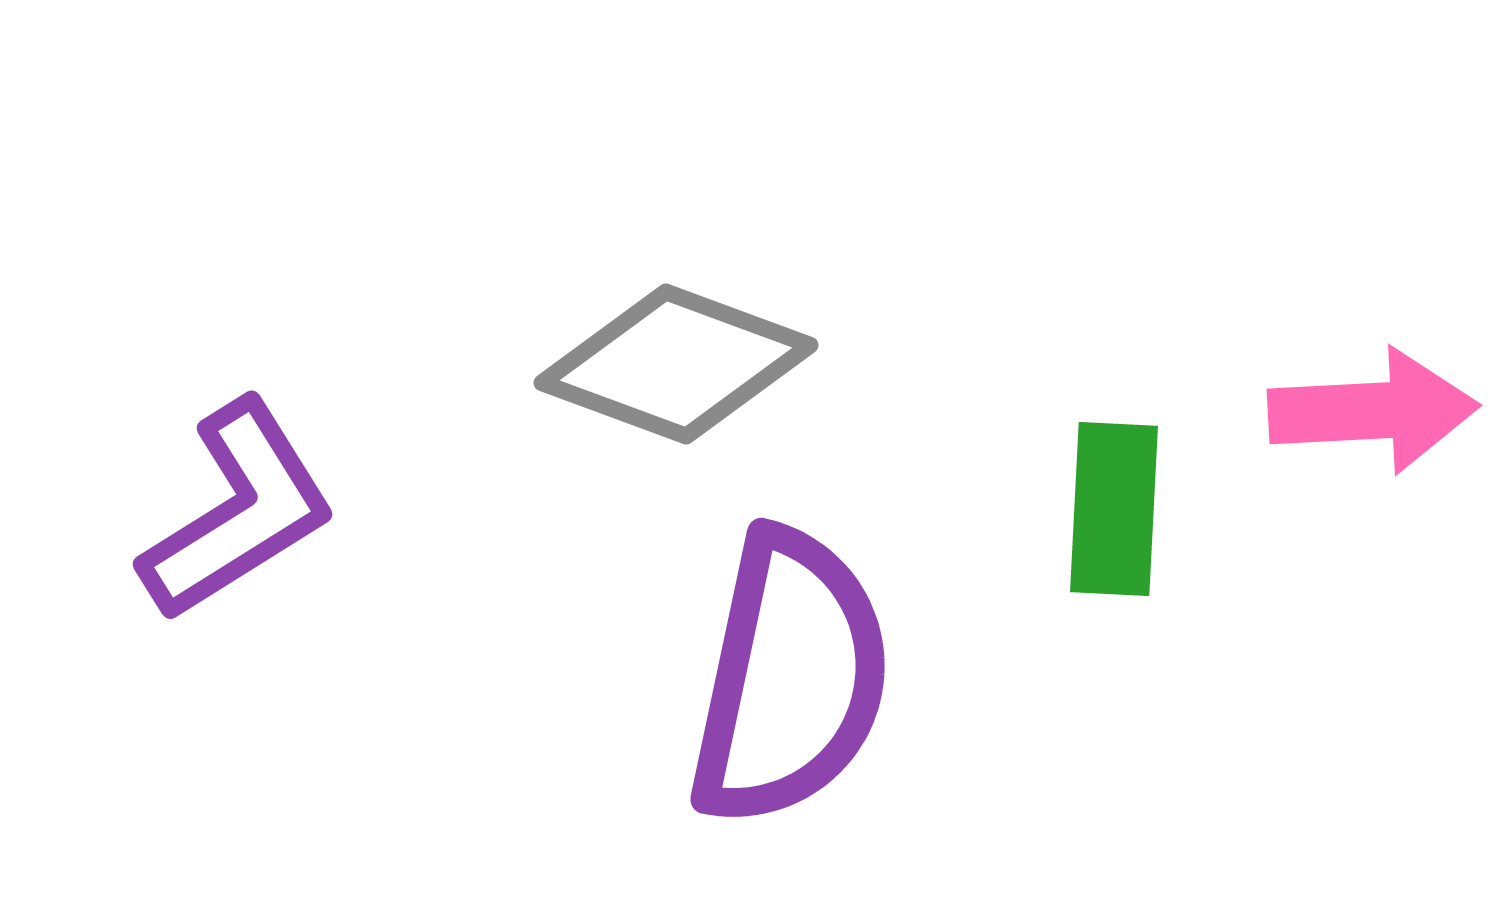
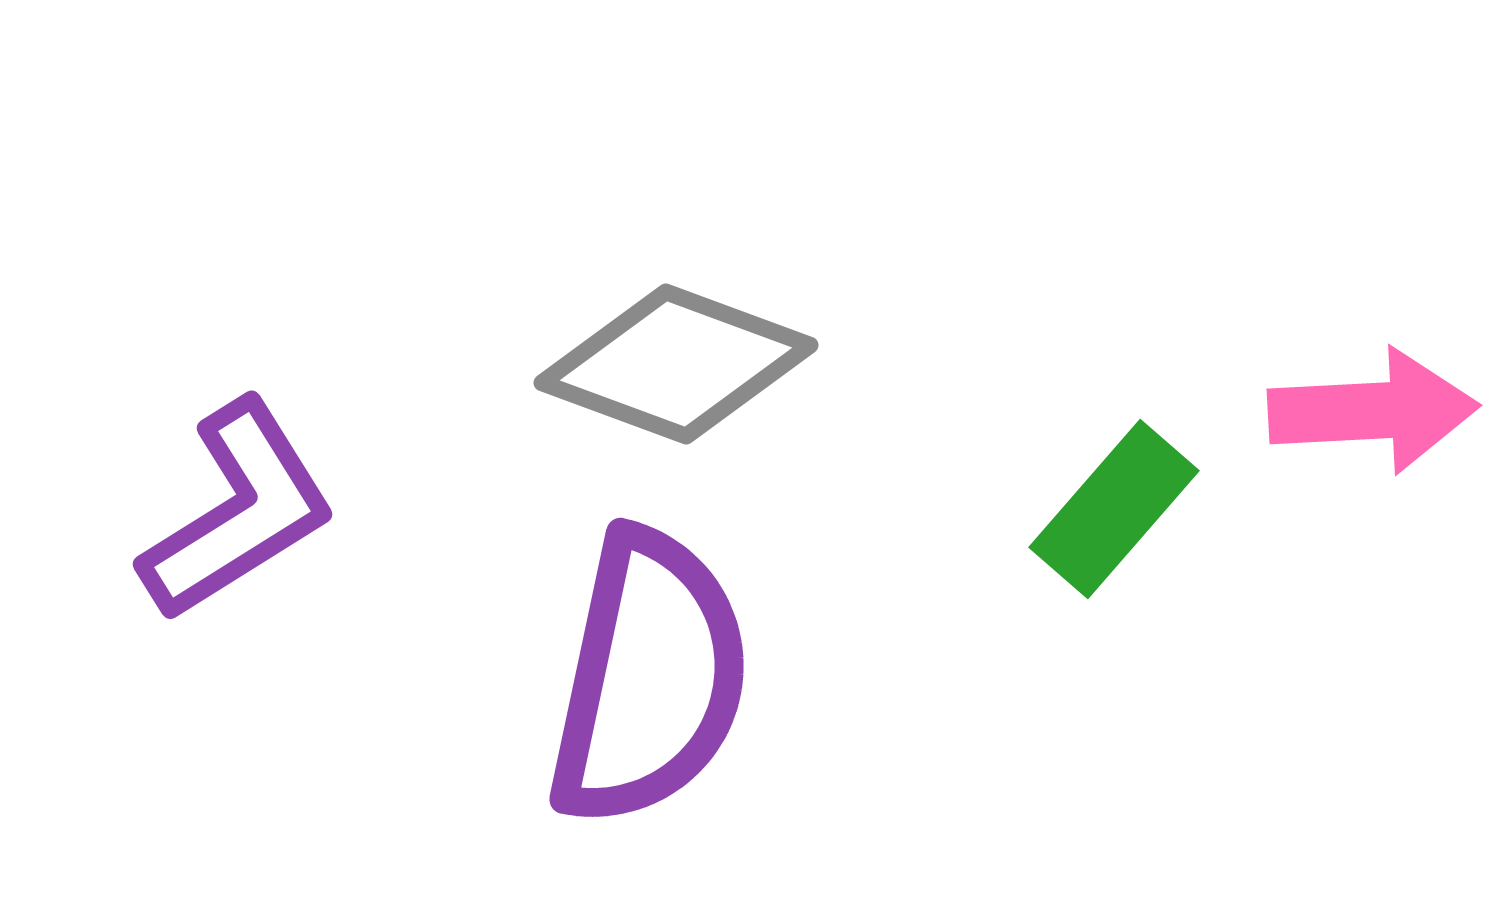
green rectangle: rotated 38 degrees clockwise
purple semicircle: moved 141 px left
